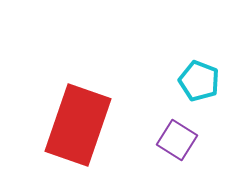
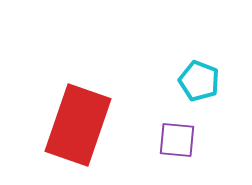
purple square: rotated 27 degrees counterclockwise
